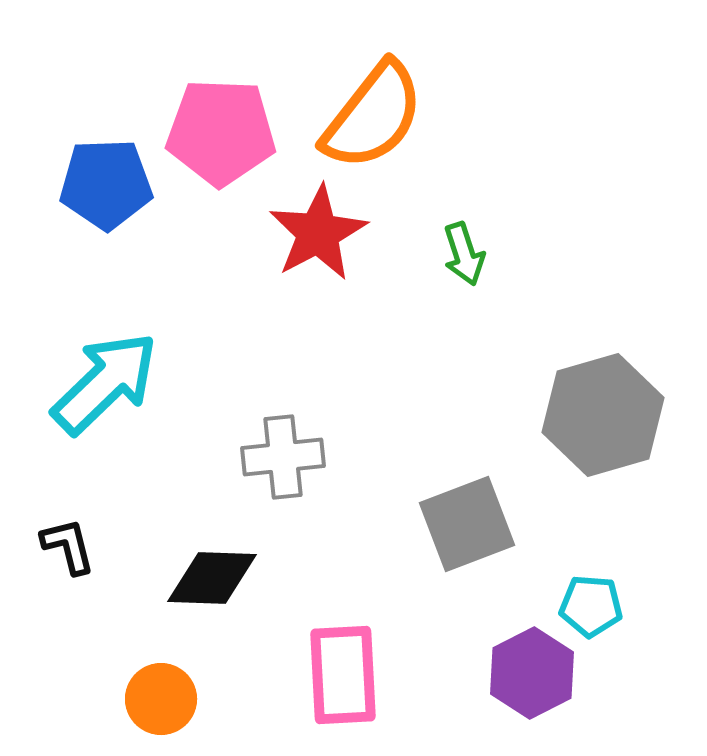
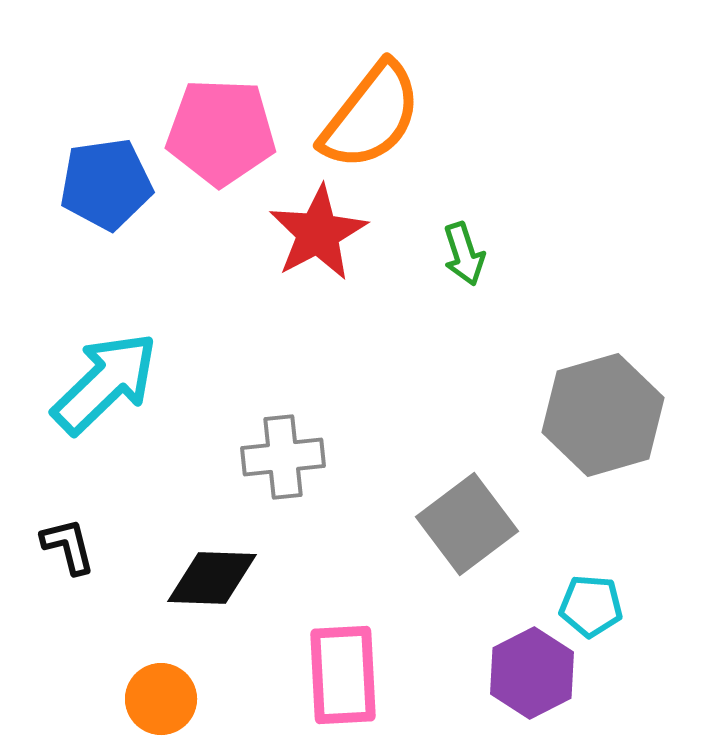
orange semicircle: moved 2 px left
blue pentagon: rotated 6 degrees counterclockwise
gray square: rotated 16 degrees counterclockwise
